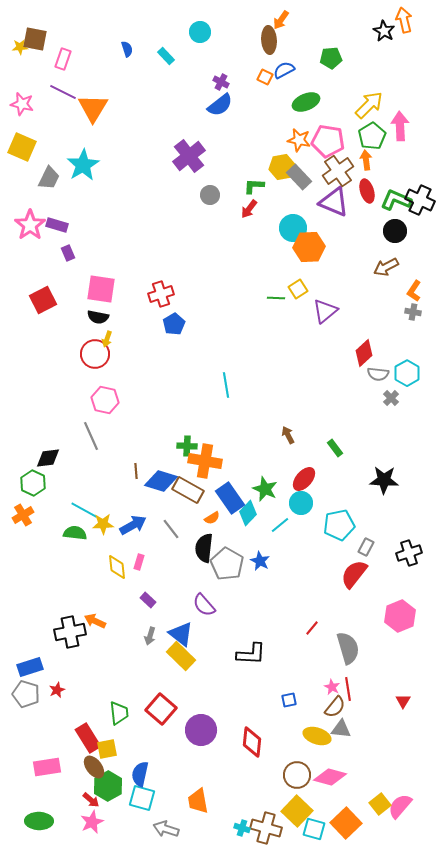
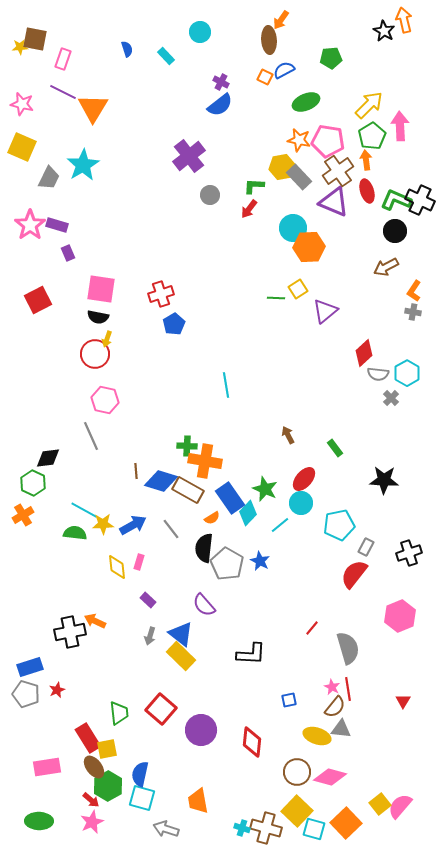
red square at (43, 300): moved 5 px left
brown circle at (297, 775): moved 3 px up
